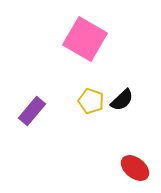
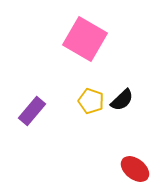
red ellipse: moved 1 px down
